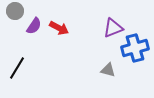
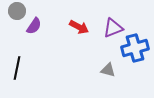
gray circle: moved 2 px right
red arrow: moved 20 px right, 1 px up
black line: rotated 20 degrees counterclockwise
